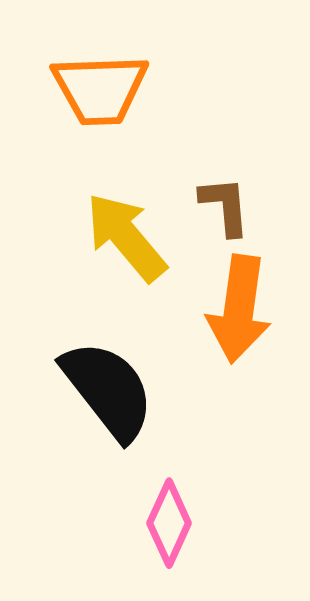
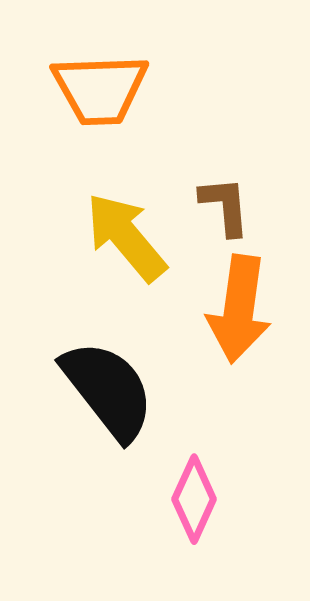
pink diamond: moved 25 px right, 24 px up
